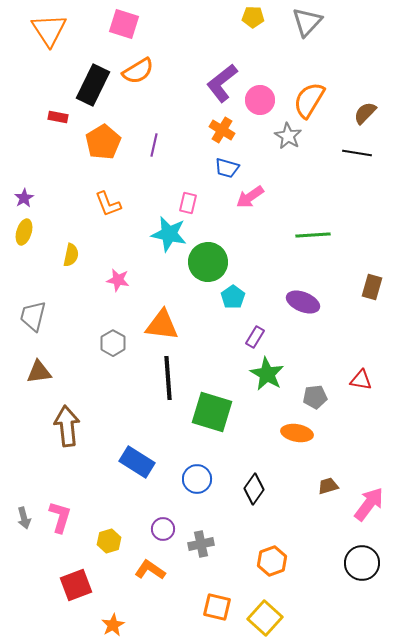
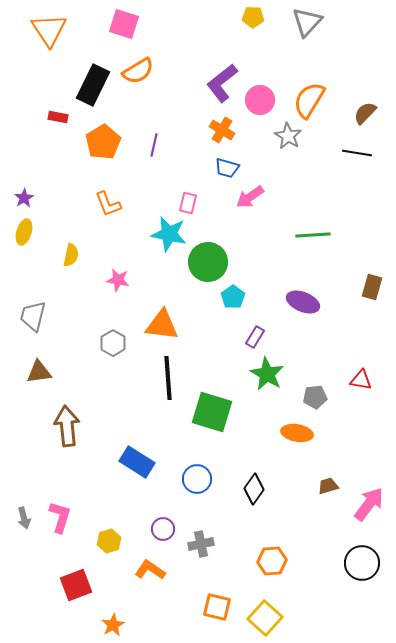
orange hexagon at (272, 561): rotated 16 degrees clockwise
